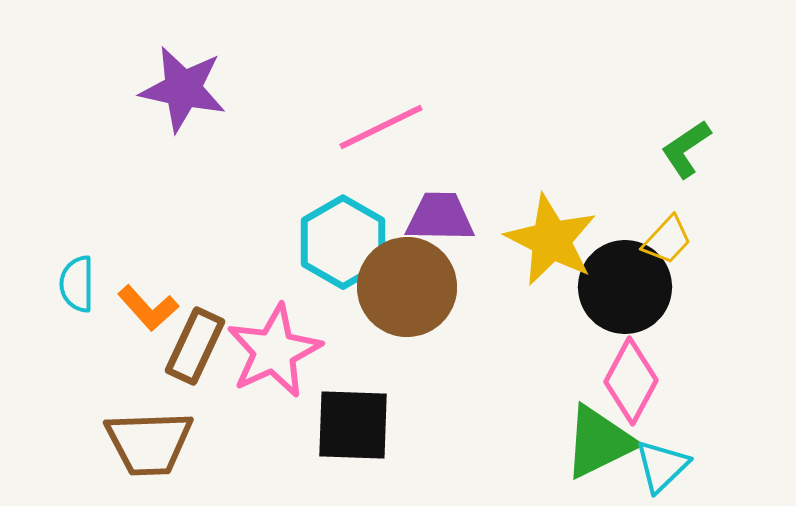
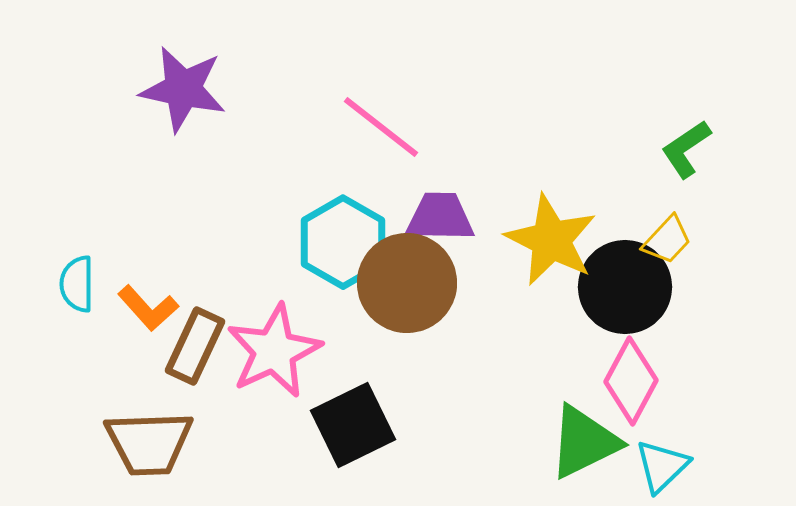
pink line: rotated 64 degrees clockwise
brown circle: moved 4 px up
black square: rotated 28 degrees counterclockwise
green triangle: moved 15 px left
